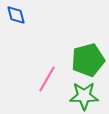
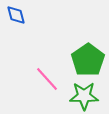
green pentagon: rotated 20 degrees counterclockwise
pink line: rotated 72 degrees counterclockwise
